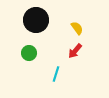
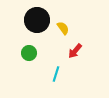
black circle: moved 1 px right
yellow semicircle: moved 14 px left
